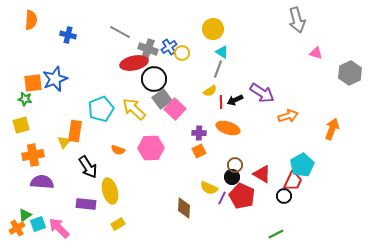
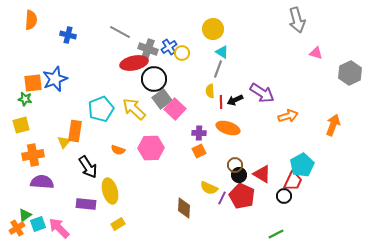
yellow semicircle at (210, 91): rotated 120 degrees clockwise
orange arrow at (332, 129): moved 1 px right, 4 px up
black circle at (232, 177): moved 7 px right, 2 px up
